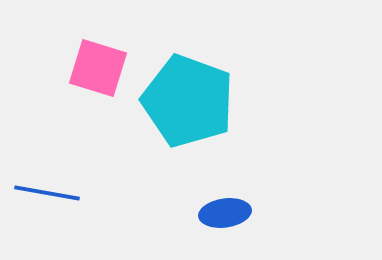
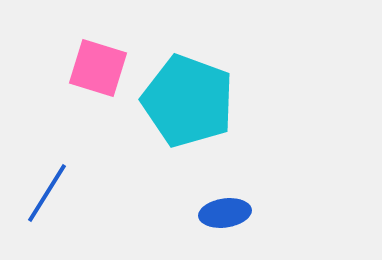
blue line: rotated 68 degrees counterclockwise
